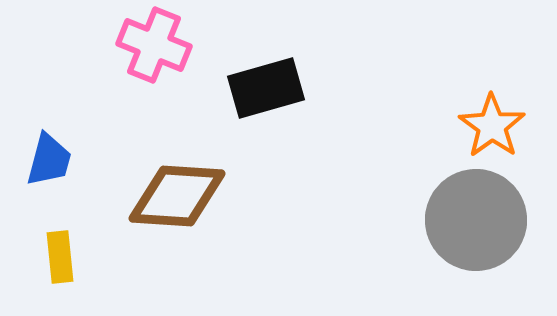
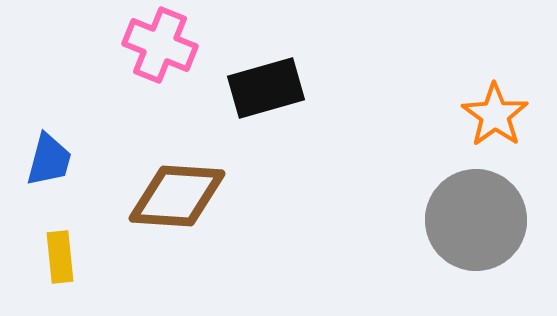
pink cross: moved 6 px right
orange star: moved 3 px right, 11 px up
